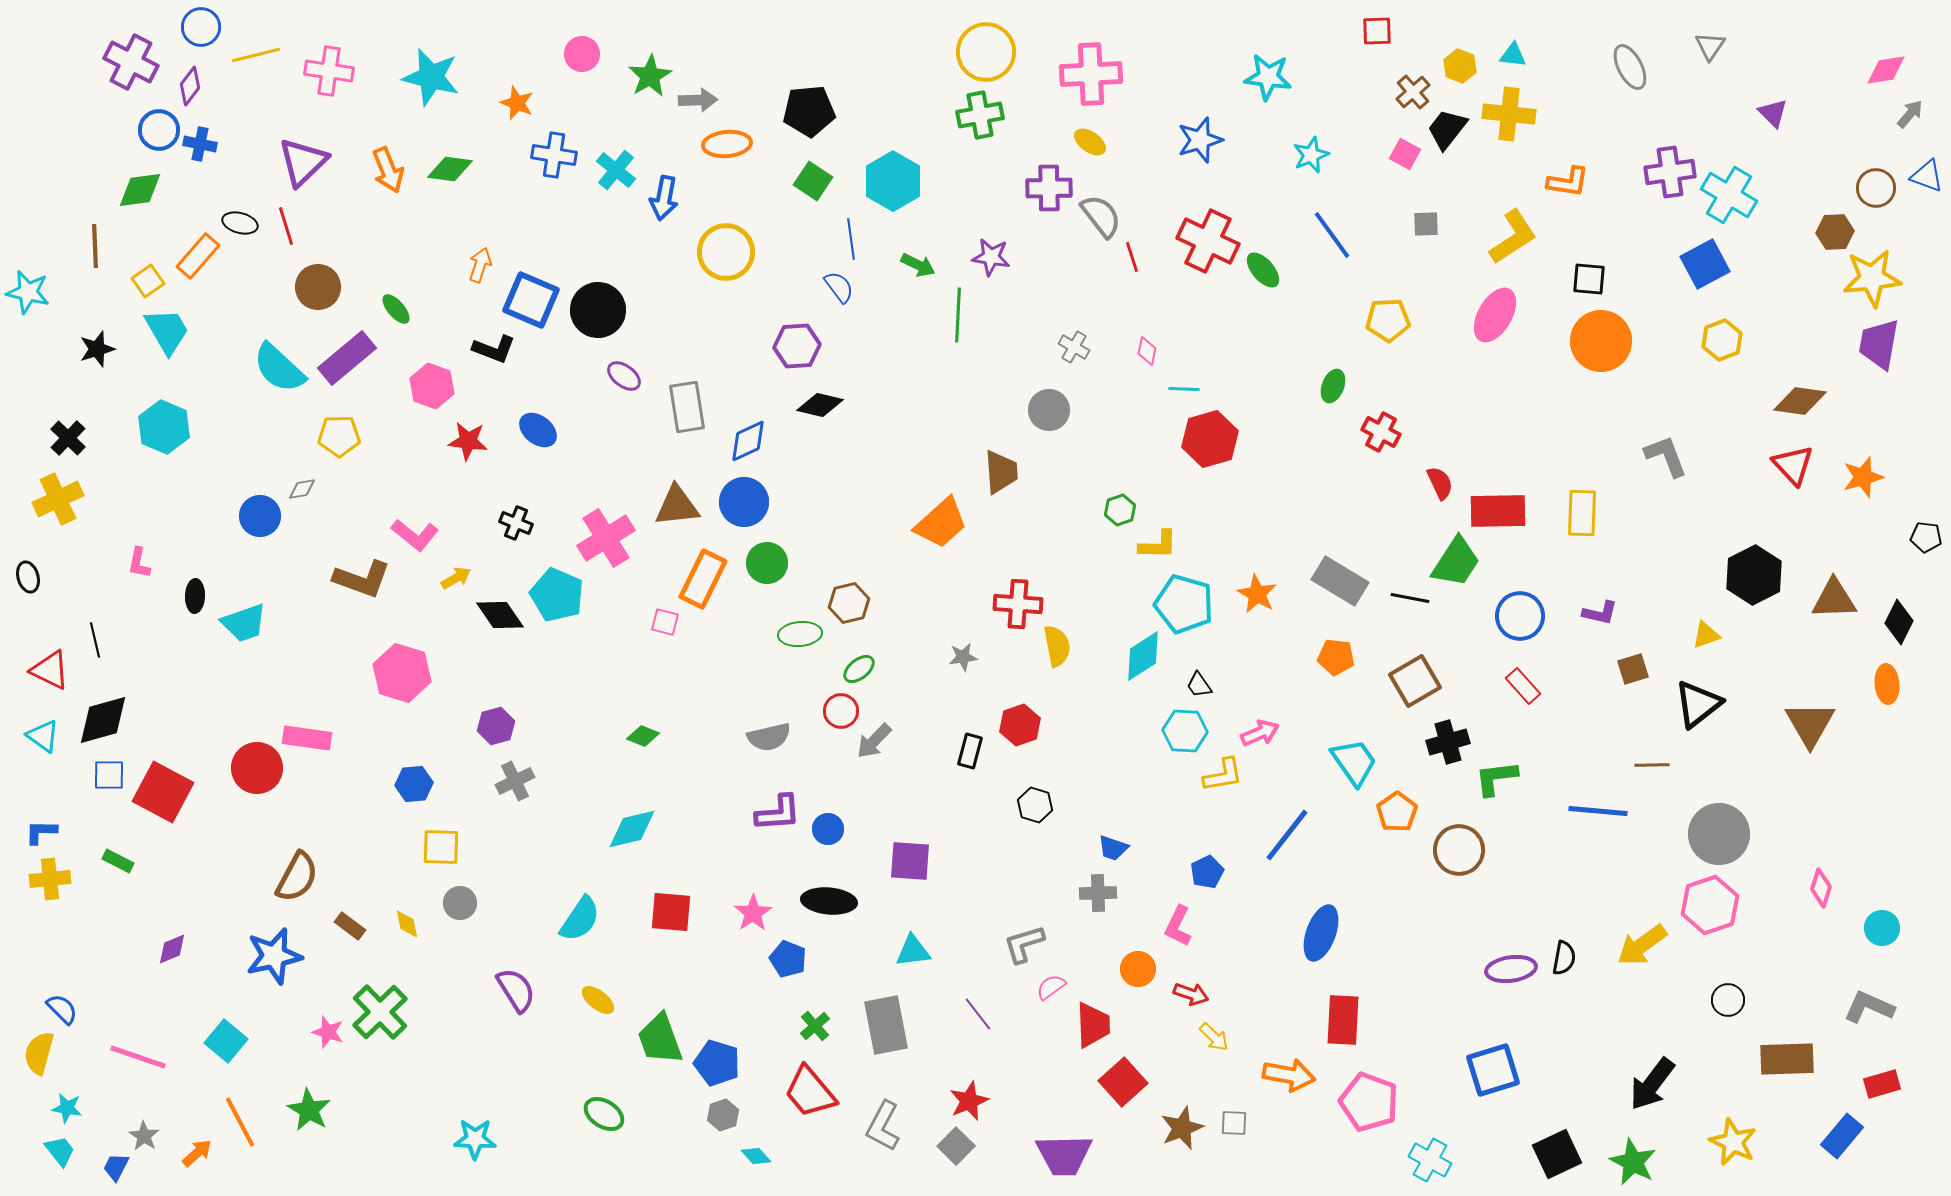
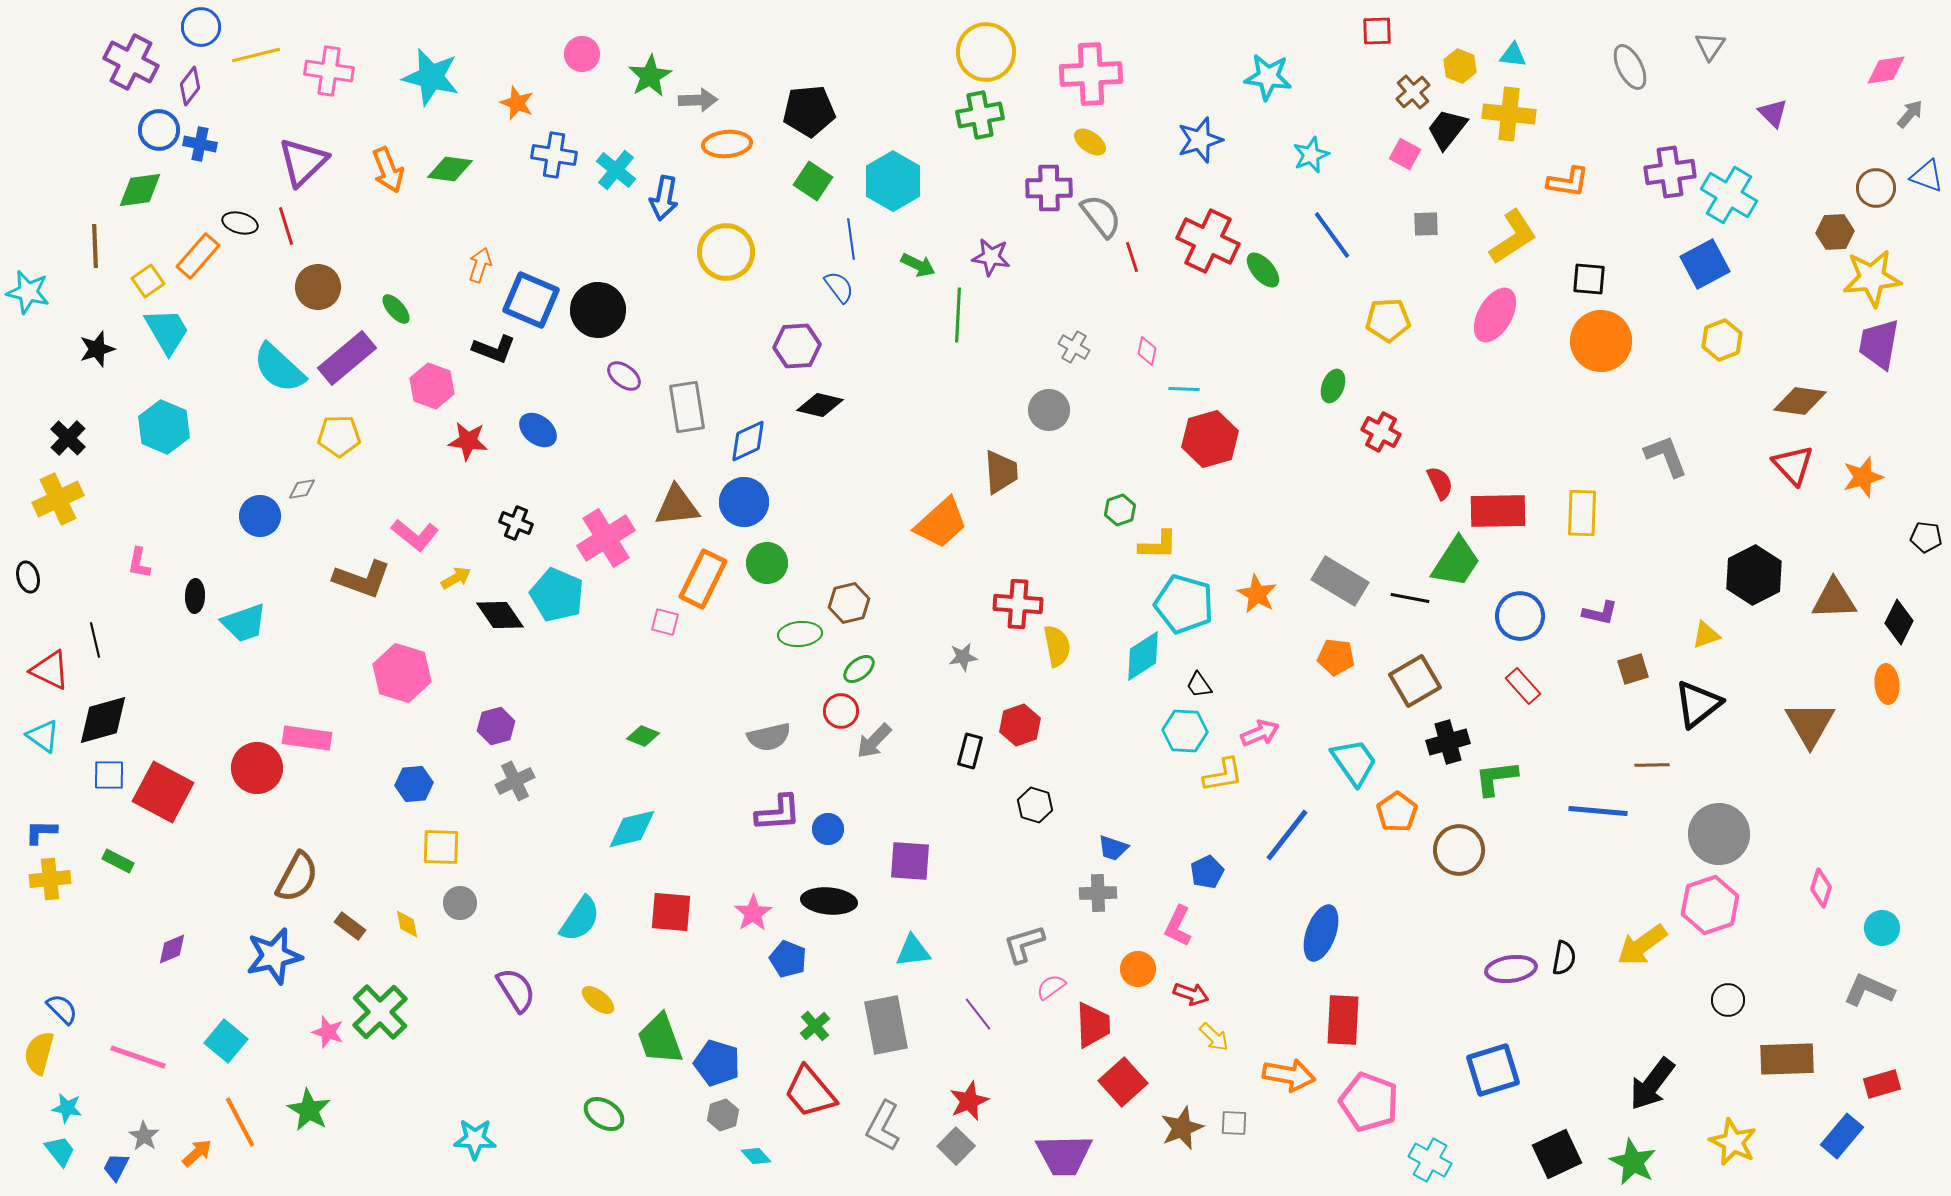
gray L-shape at (1869, 1007): moved 17 px up
